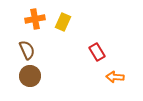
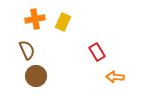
brown circle: moved 6 px right
